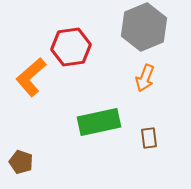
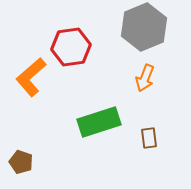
green rectangle: rotated 6 degrees counterclockwise
